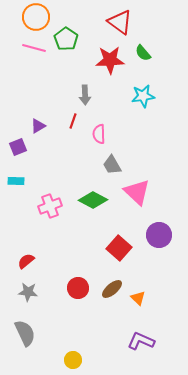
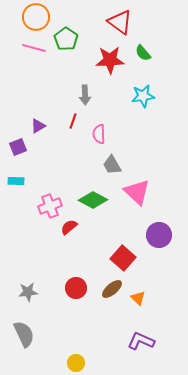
red square: moved 4 px right, 10 px down
red semicircle: moved 43 px right, 34 px up
red circle: moved 2 px left
gray star: rotated 12 degrees counterclockwise
gray semicircle: moved 1 px left, 1 px down
yellow circle: moved 3 px right, 3 px down
